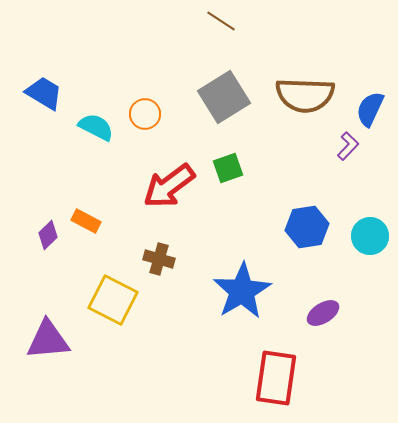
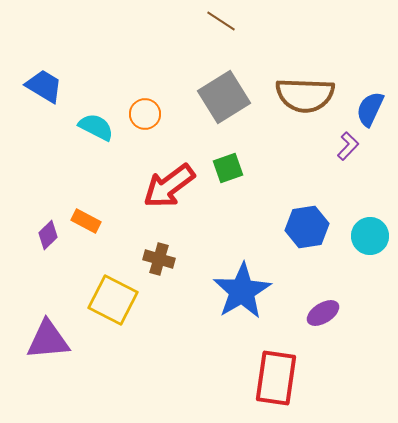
blue trapezoid: moved 7 px up
